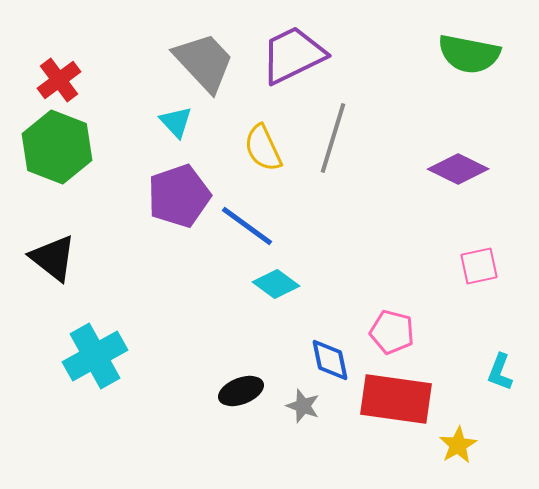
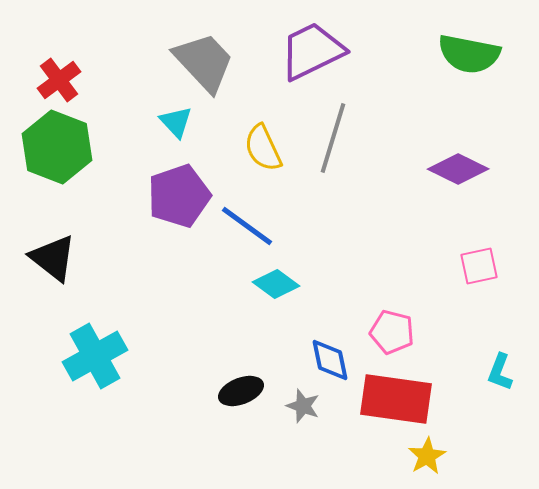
purple trapezoid: moved 19 px right, 4 px up
yellow star: moved 31 px left, 11 px down
